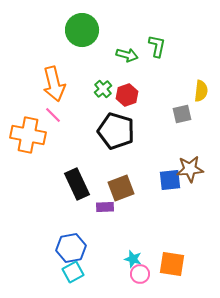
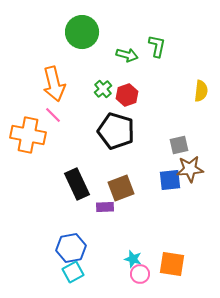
green circle: moved 2 px down
gray square: moved 3 px left, 31 px down
